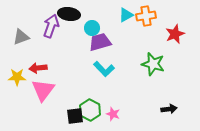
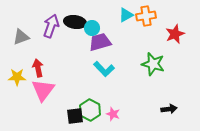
black ellipse: moved 6 px right, 8 px down
red arrow: rotated 84 degrees clockwise
